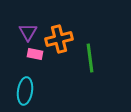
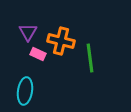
orange cross: moved 2 px right, 2 px down; rotated 28 degrees clockwise
pink rectangle: moved 3 px right; rotated 14 degrees clockwise
